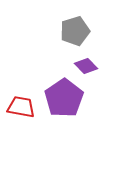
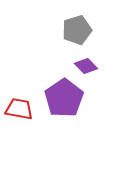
gray pentagon: moved 2 px right, 1 px up
red trapezoid: moved 2 px left, 2 px down
